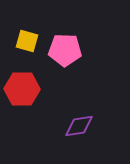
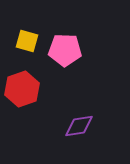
red hexagon: rotated 20 degrees counterclockwise
